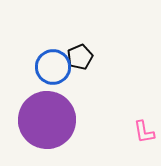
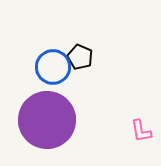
black pentagon: rotated 25 degrees counterclockwise
pink L-shape: moved 3 px left, 1 px up
